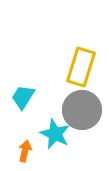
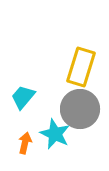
cyan trapezoid: rotated 8 degrees clockwise
gray circle: moved 2 px left, 1 px up
orange arrow: moved 8 px up
